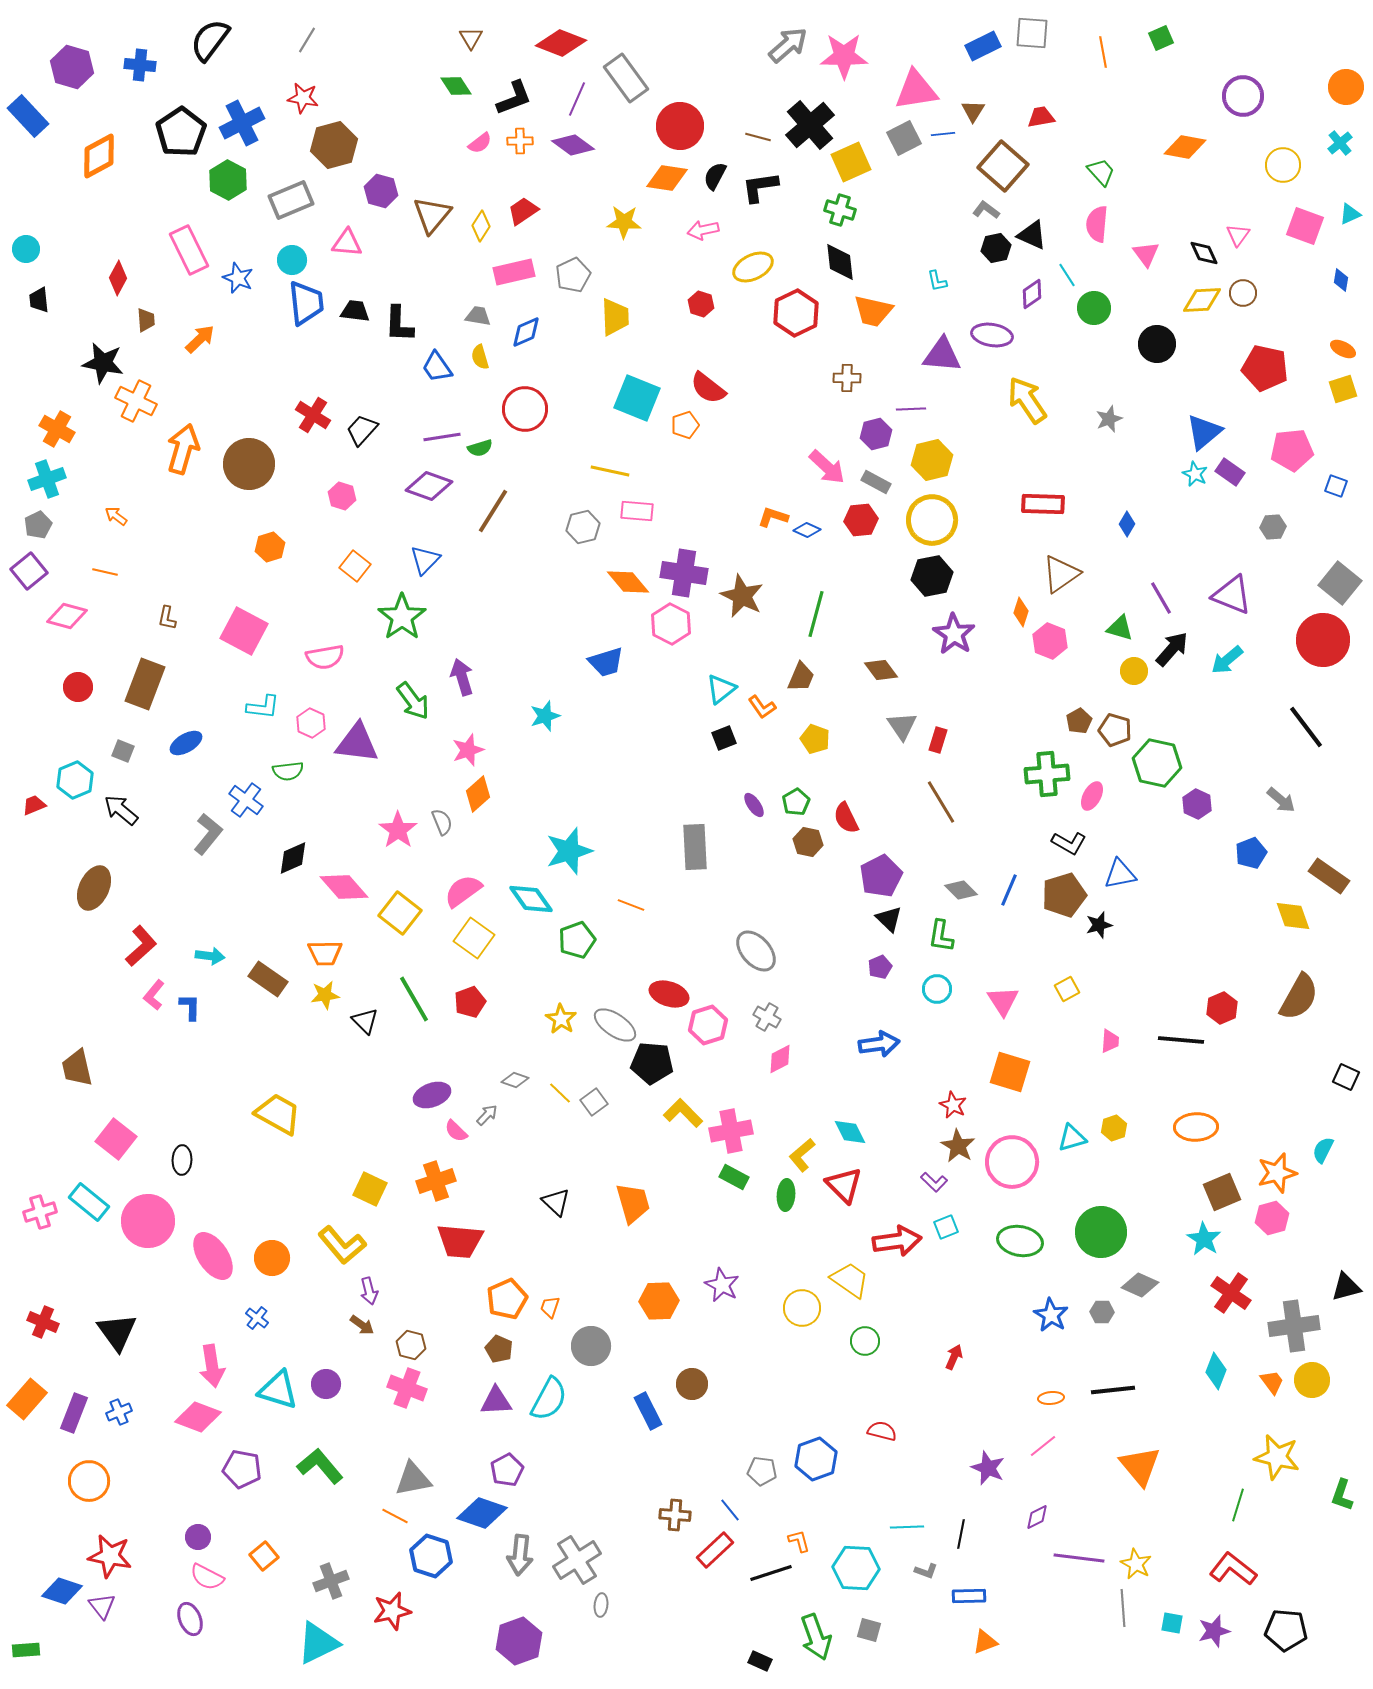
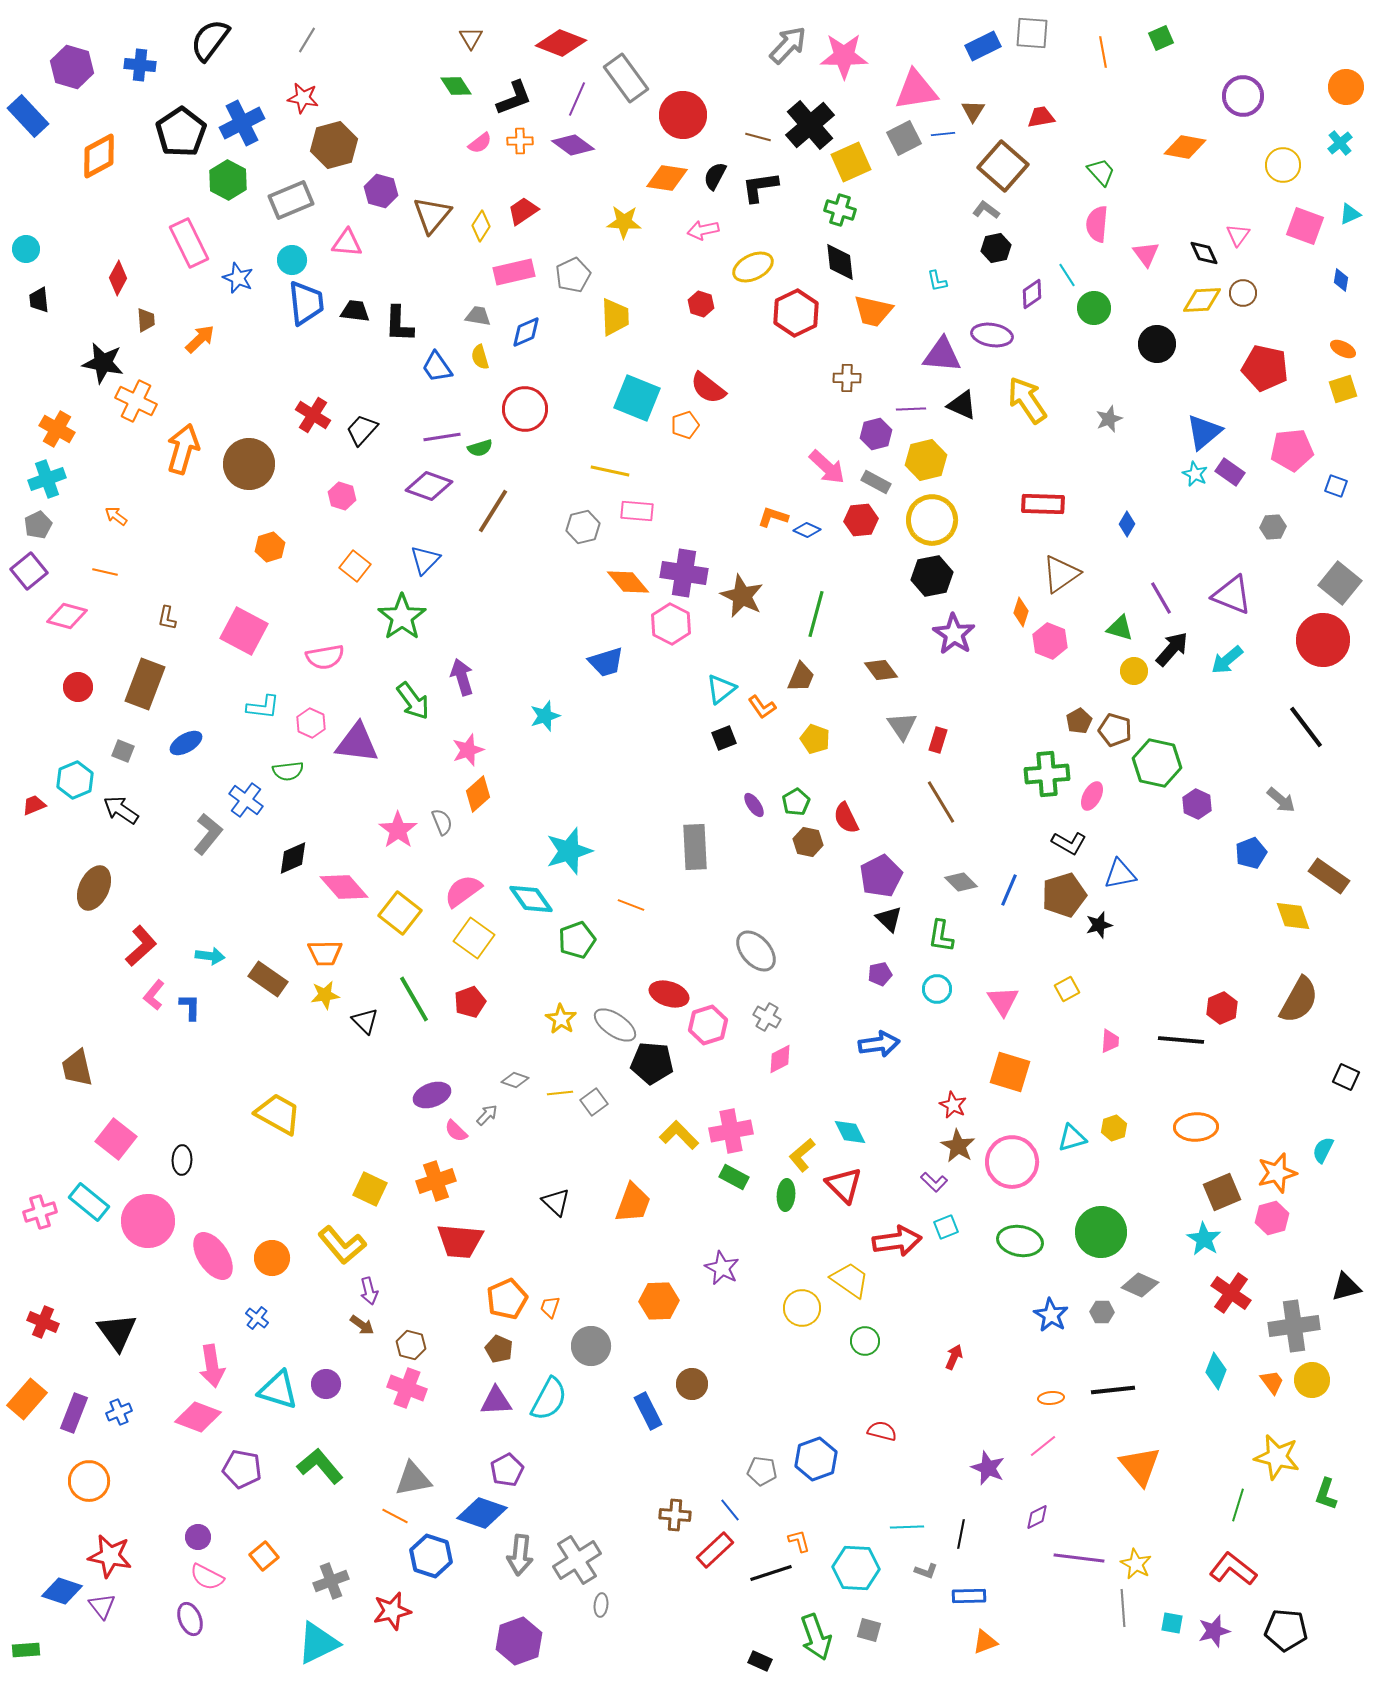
gray arrow at (788, 45): rotated 6 degrees counterclockwise
red circle at (680, 126): moved 3 px right, 11 px up
black triangle at (1032, 235): moved 70 px left, 170 px down
pink rectangle at (189, 250): moved 7 px up
yellow hexagon at (932, 460): moved 6 px left
black arrow at (121, 810): rotated 6 degrees counterclockwise
gray diamond at (961, 890): moved 8 px up
purple pentagon at (880, 967): moved 7 px down; rotated 10 degrees clockwise
brown semicircle at (1299, 997): moved 3 px down
yellow line at (560, 1093): rotated 50 degrees counterclockwise
yellow L-shape at (683, 1113): moved 4 px left, 22 px down
orange trapezoid at (633, 1203): rotated 36 degrees clockwise
purple star at (722, 1285): moved 17 px up
green L-shape at (1342, 1495): moved 16 px left, 1 px up
